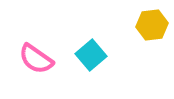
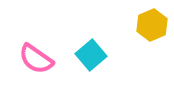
yellow hexagon: rotated 16 degrees counterclockwise
